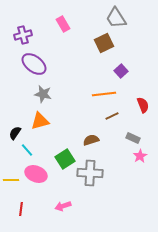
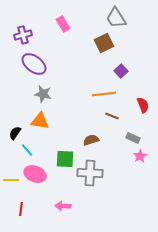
brown line: rotated 48 degrees clockwise
orange triangle: rotated 24 degrees clockwise
green square: rotated 36 degrees clockwise
pink ellipse: moved 1 px left
pink arrow: rotated 21 degrees clockwise
